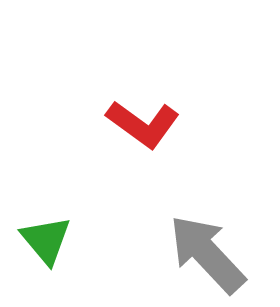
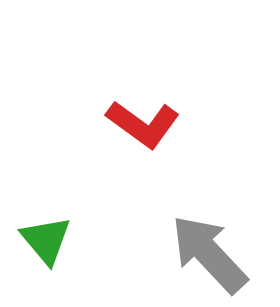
gray arrow: moved 2 px right
